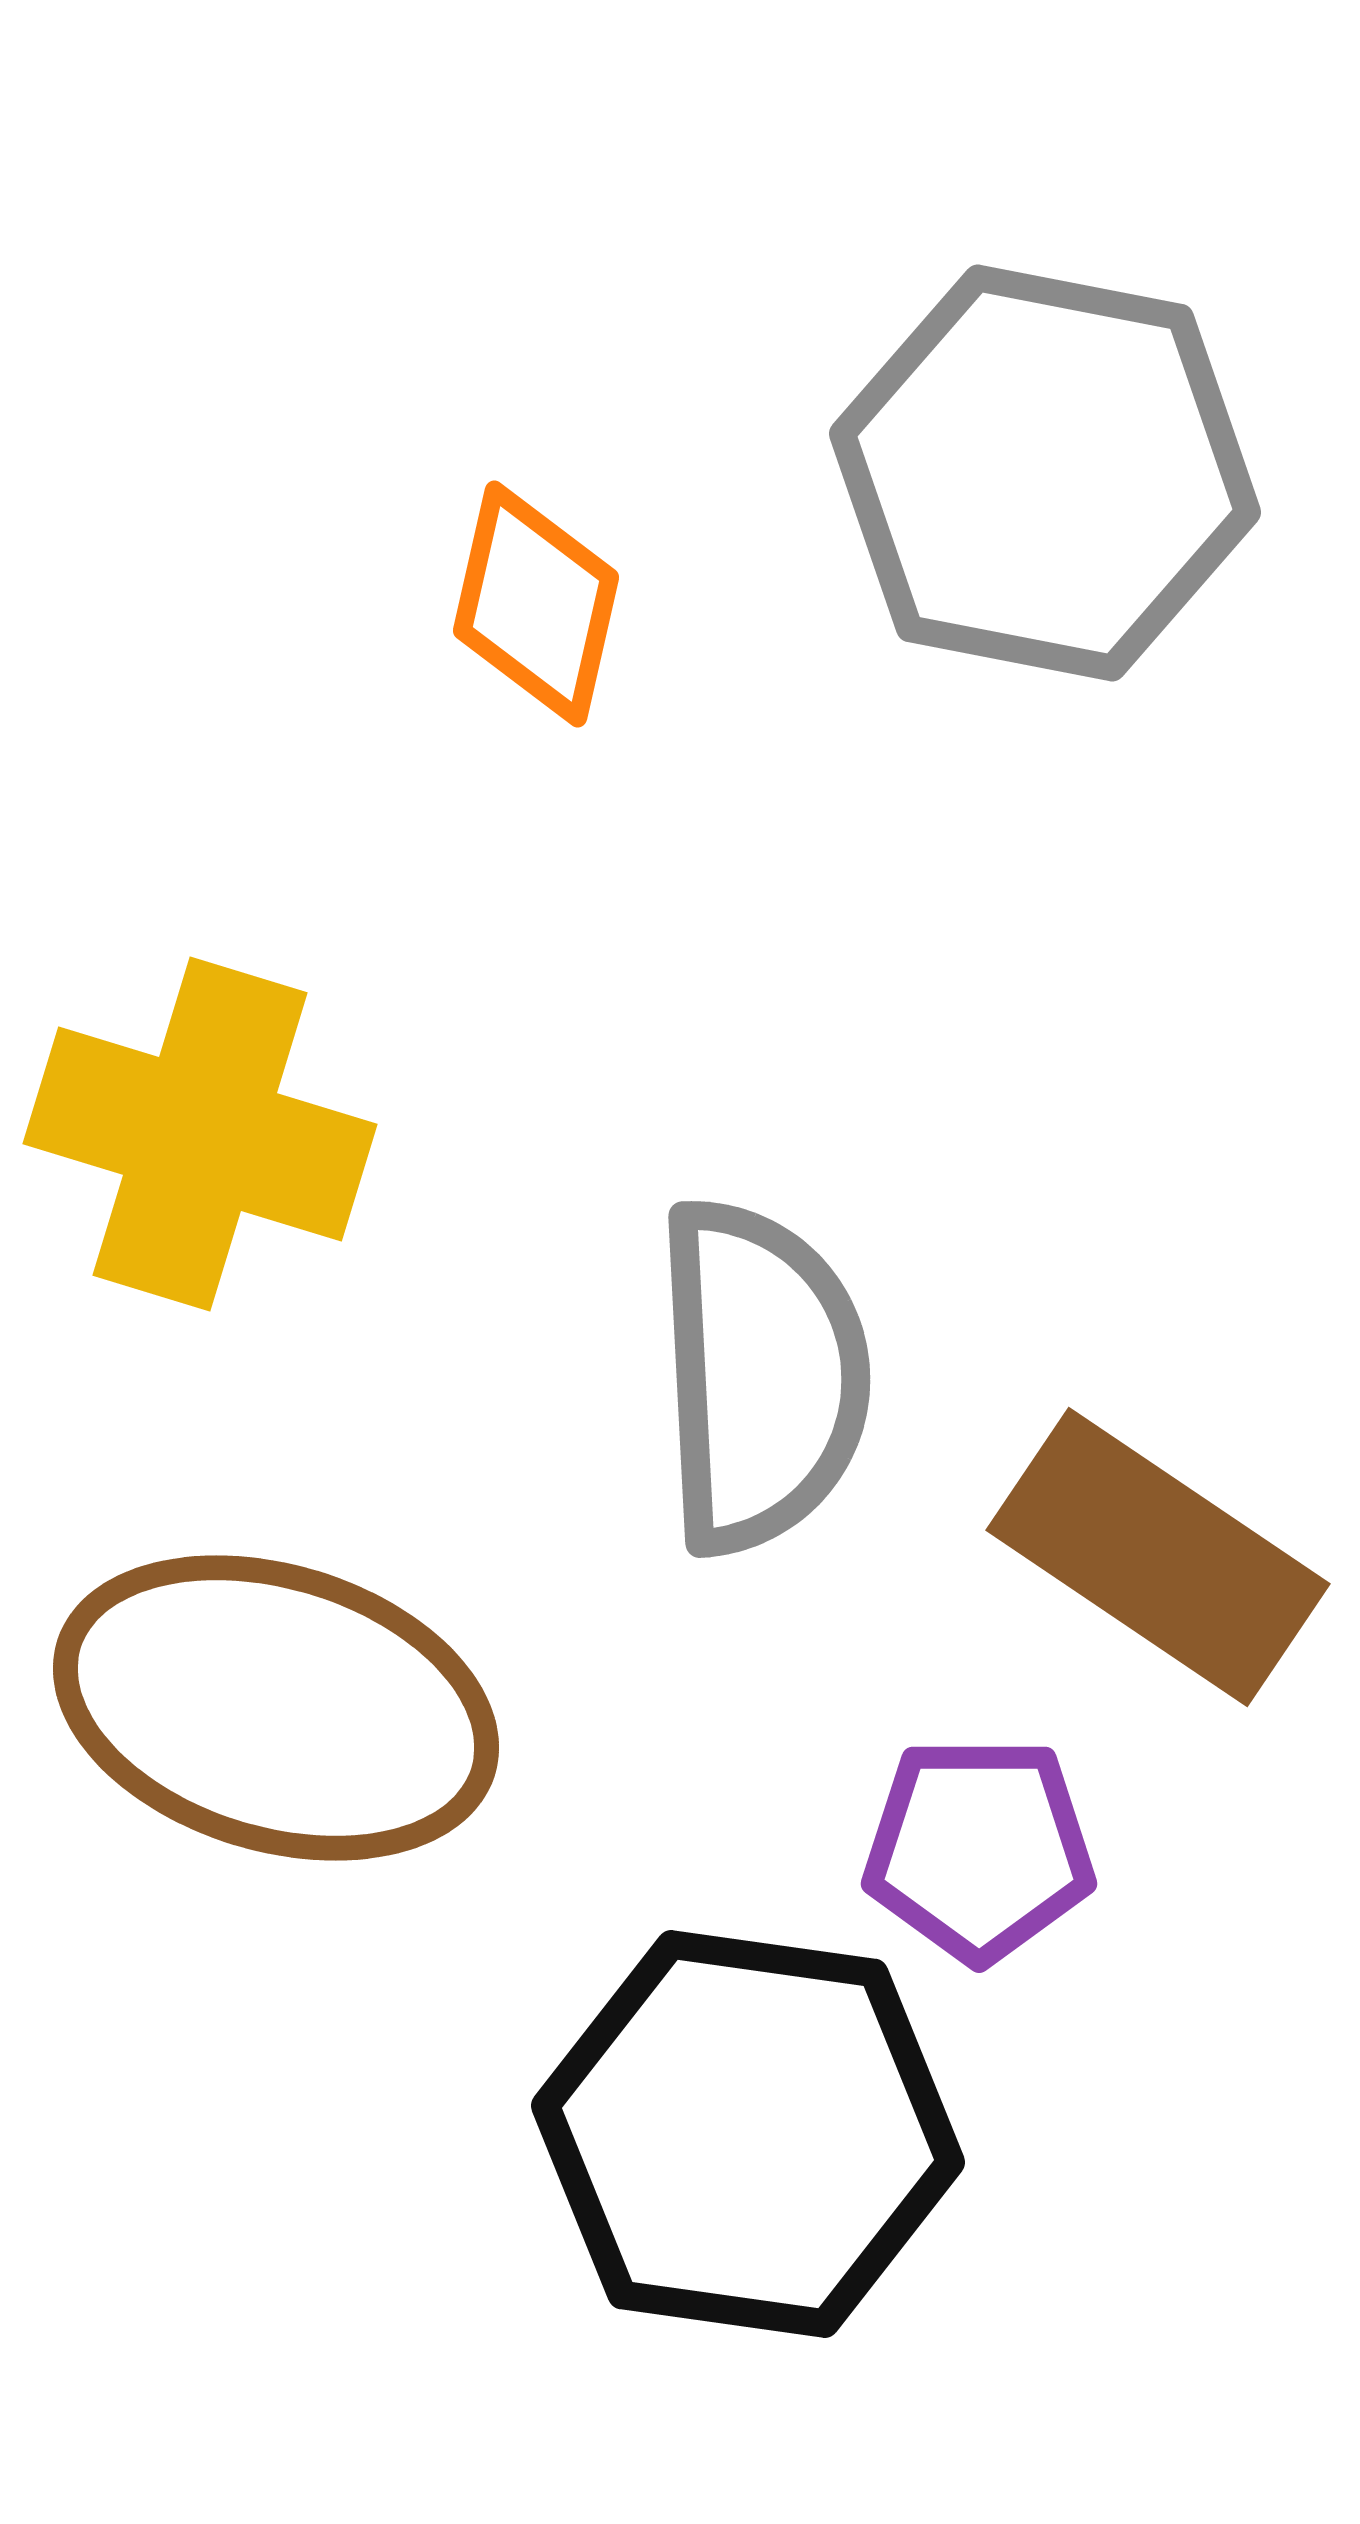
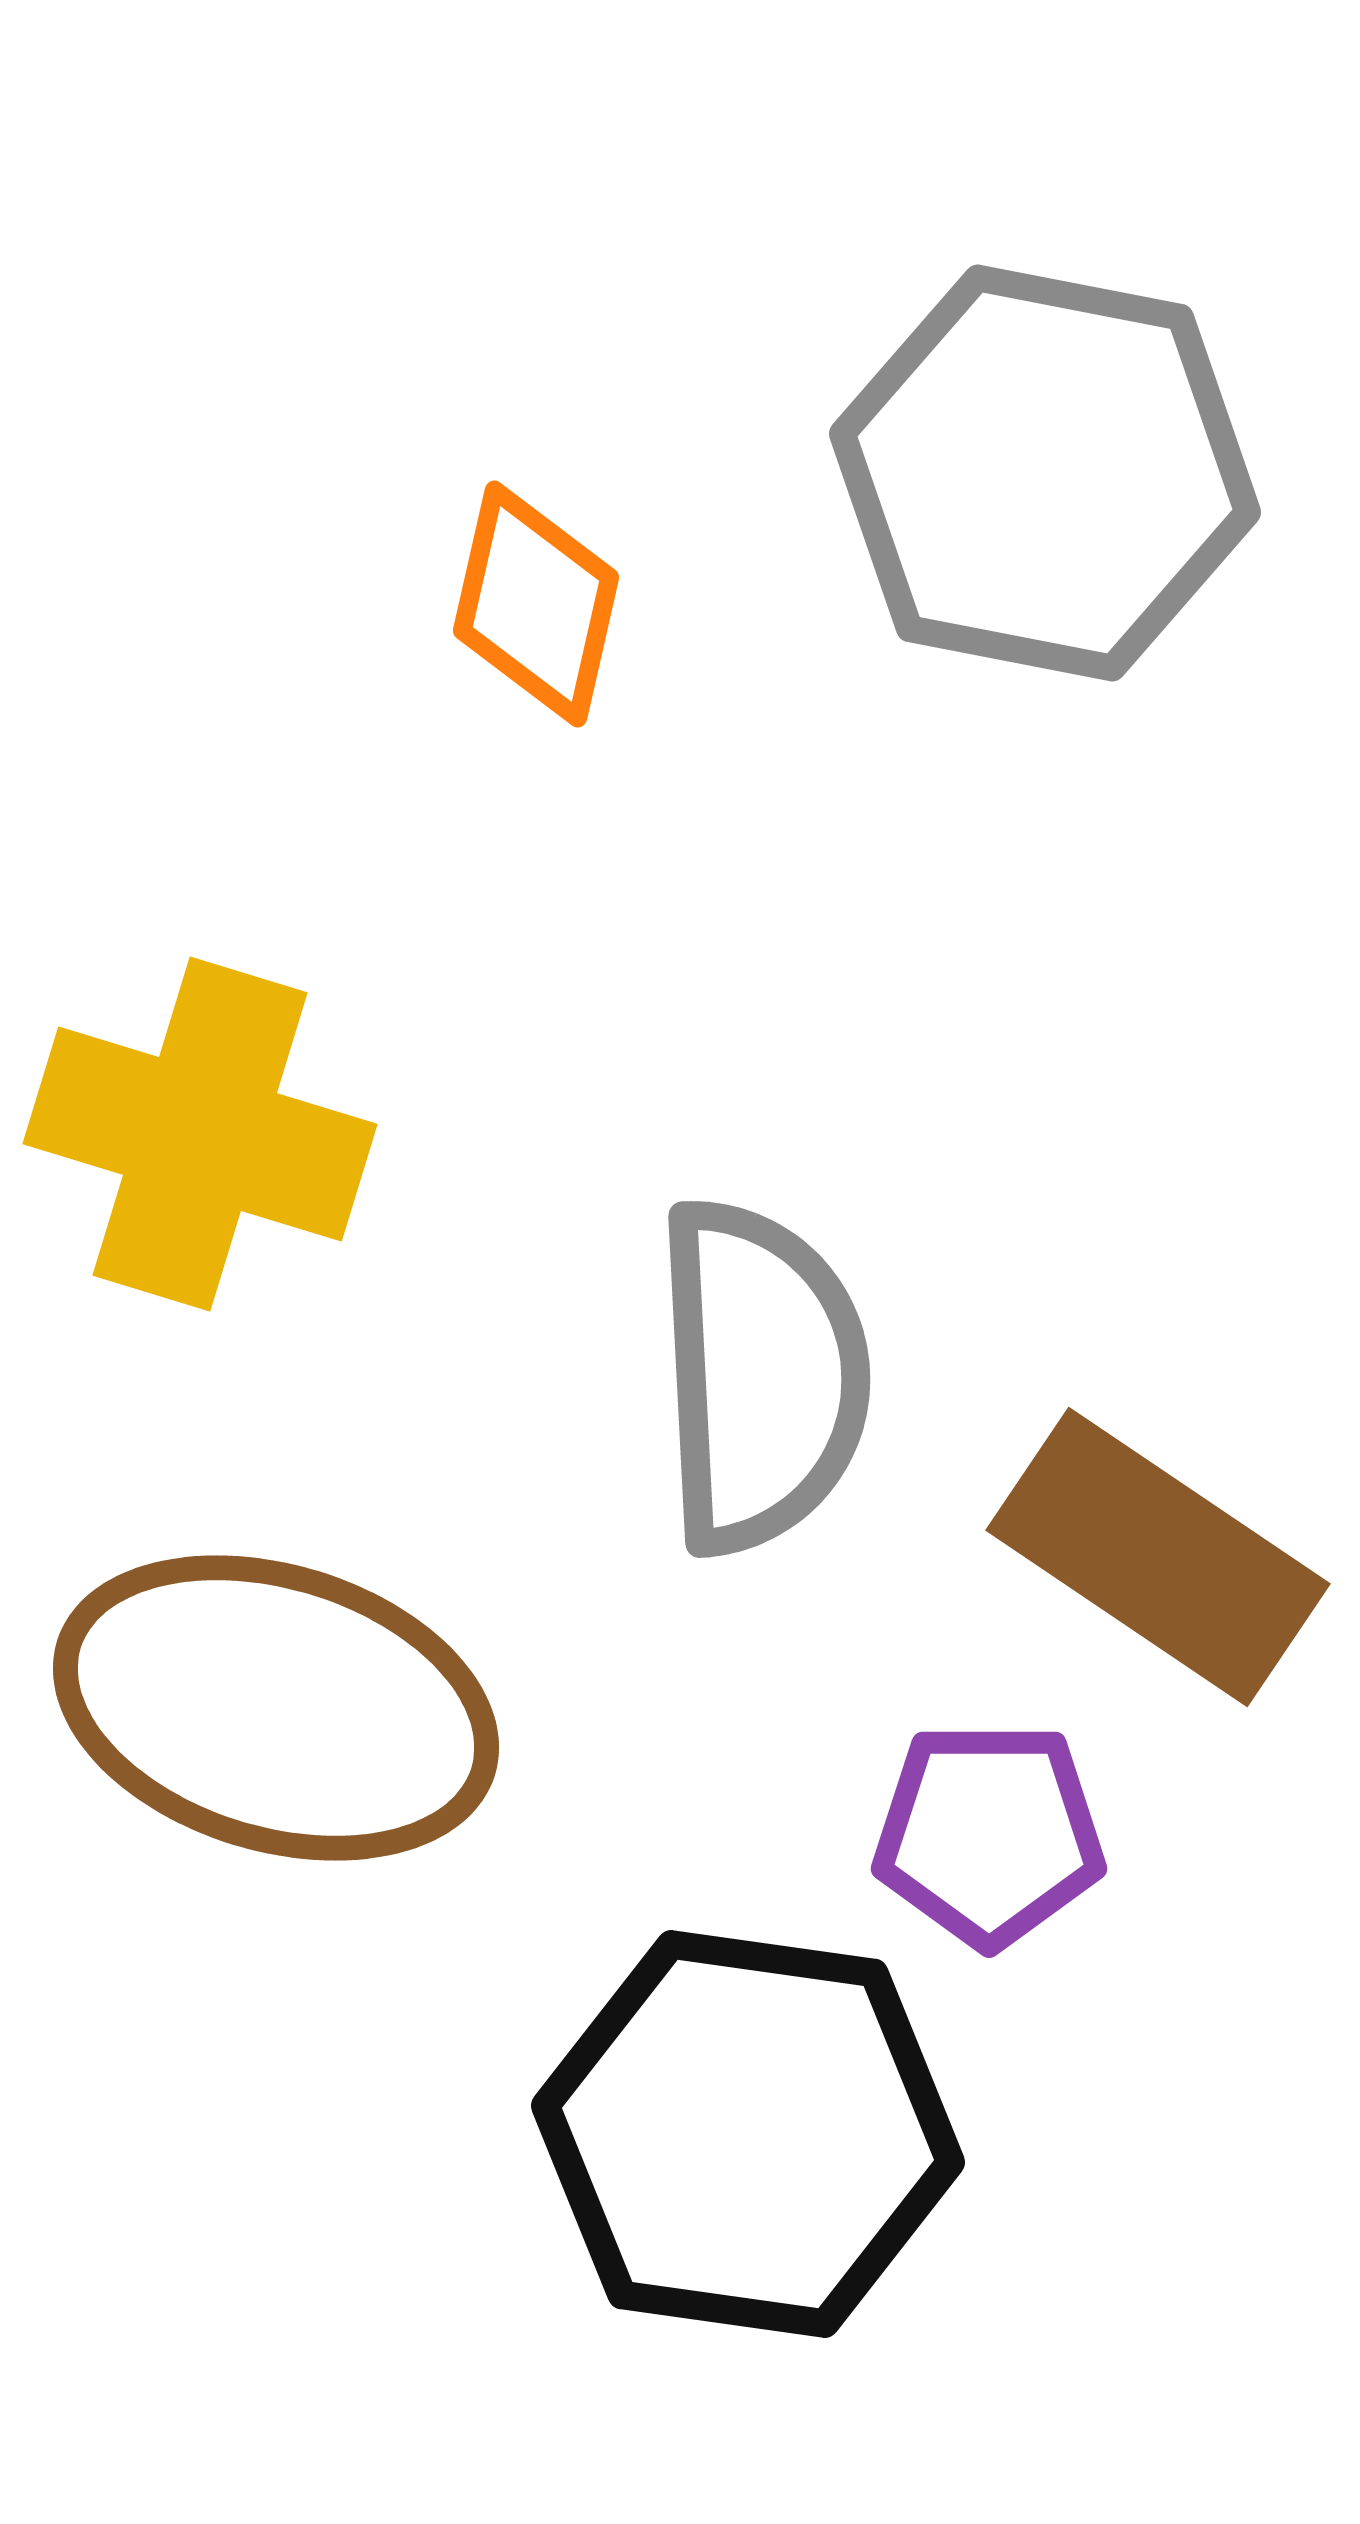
purple pentagon: moved 10 px right, 15 px up
